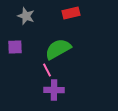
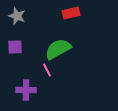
gray star: moved 9 px left
purple cross: moved 28 px left
